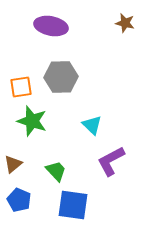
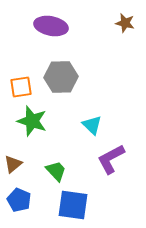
purple L-shape: moved 2 px up
